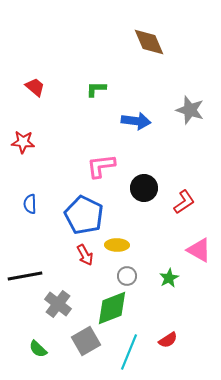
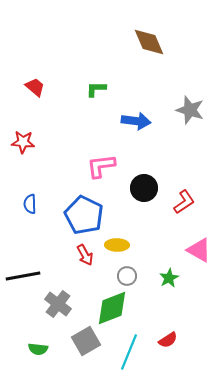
black line: moved 2 px left
green semicircle: rotated 36 degrees counterclockwise
